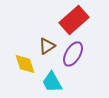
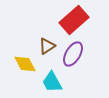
yellow diamond: rotated 10 degrees counterclockwise
